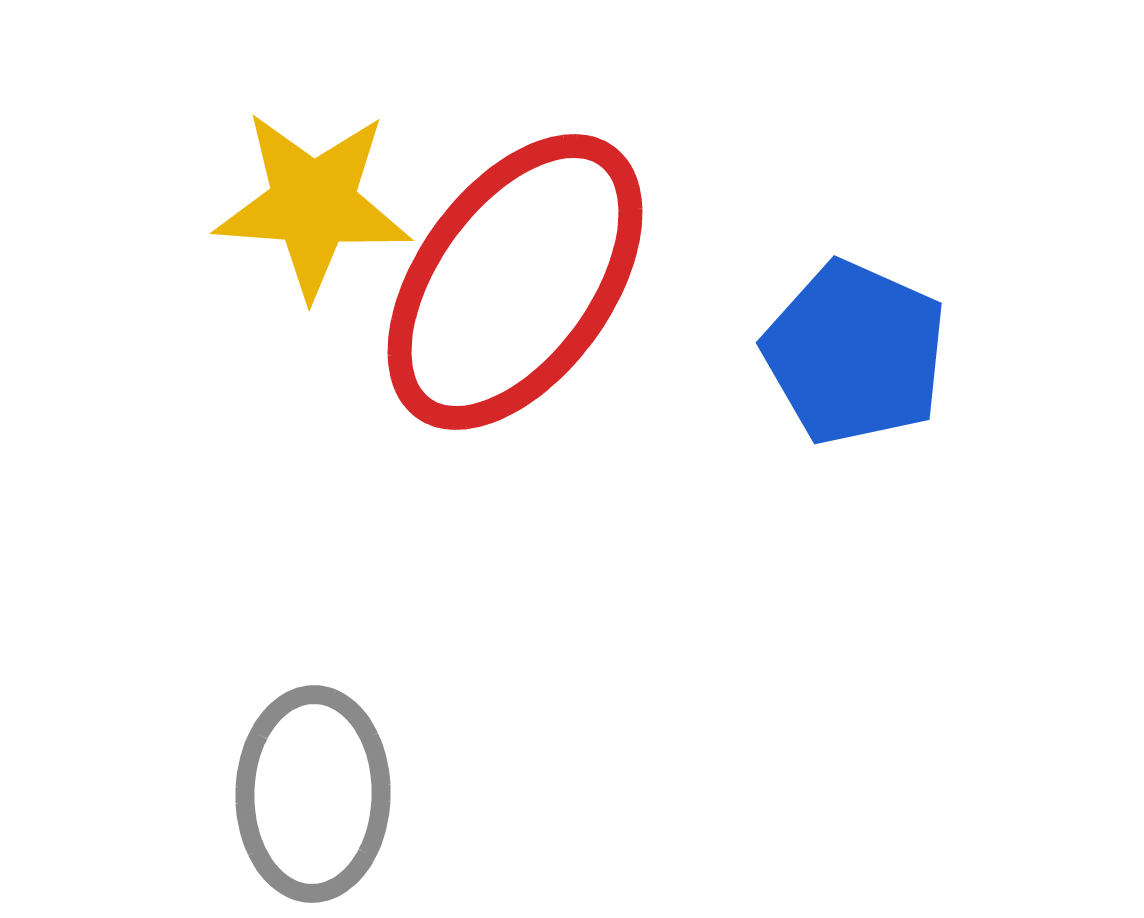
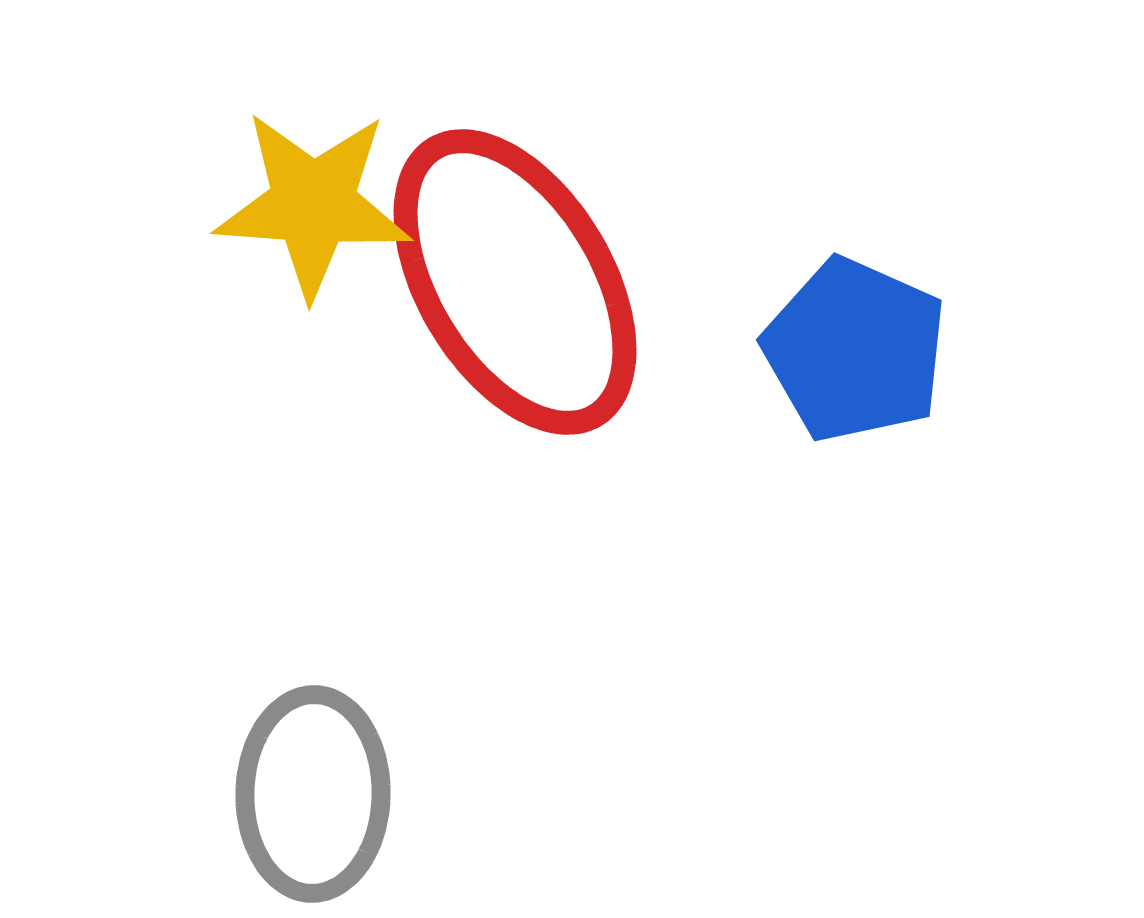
red ellipse: rotated 67 degrees counterclockwise
blue pentagon: moved 3 px up
